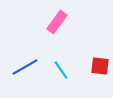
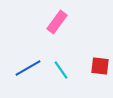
blue line: moved 3 px right, 1 px down
